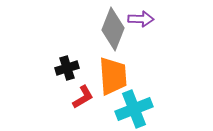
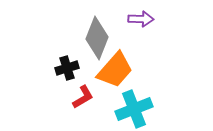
gray diamond: moved 16 px left, 9 px down
orange trapezoid: moved 2 px right, 6 px up; rotated 45 degrees clockwise
